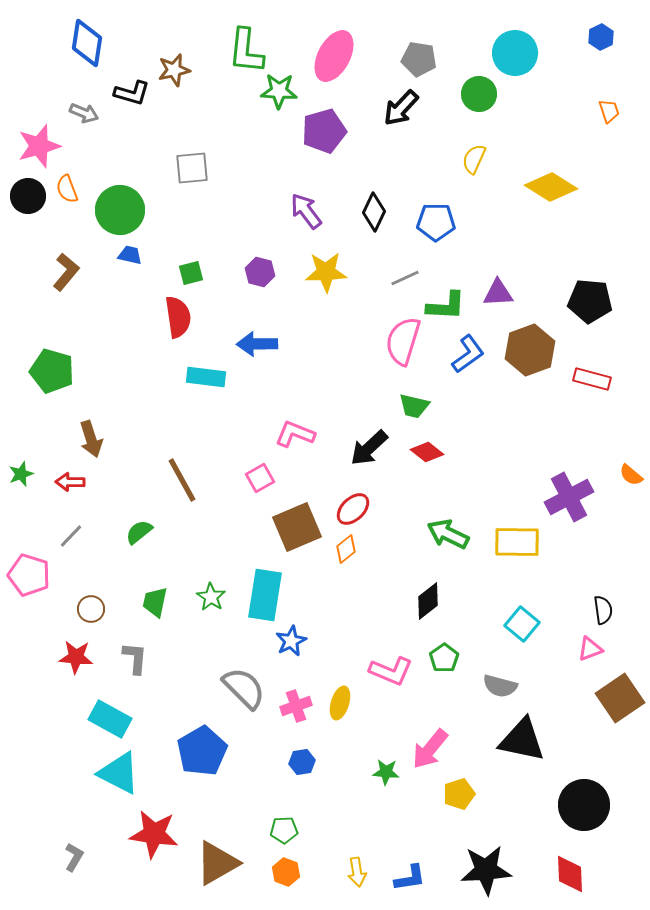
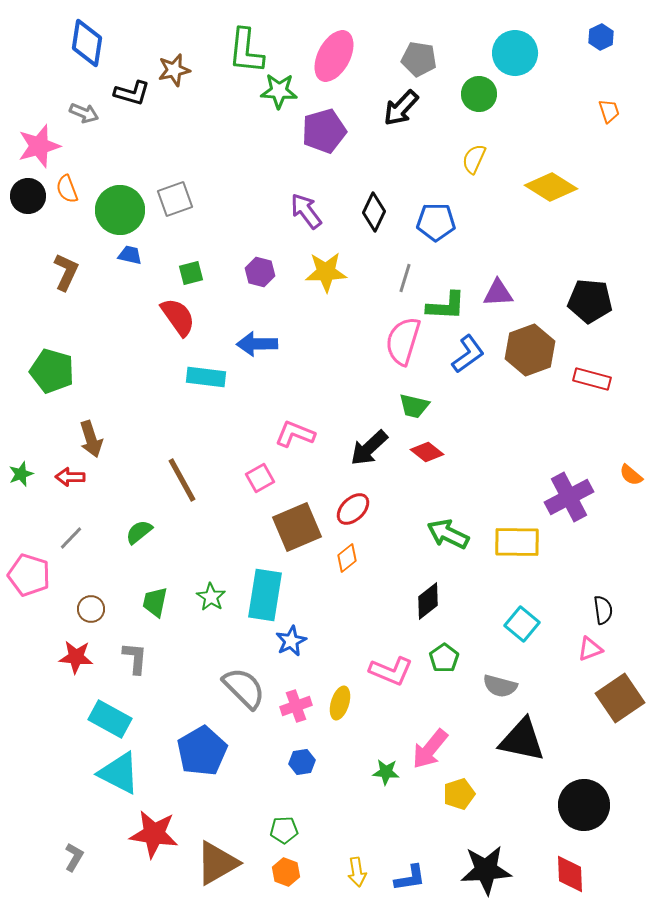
gray square at (192, 168): moved 17 px left, 31 px down; rotated 15 degrees counterclockwise
brown L-shape at (66, 272): rotated 15 degrees counterclockwise
gray line at (405, 278): rotated 48 degrees counterclockwise
red semicircle at (178, 317): rotated 27 degrees counterclockwise
red arrow at (70, 482): moved 5 px up
gray line at (71, 536): moved 2 px down
orange diamond at (346, 549): moved 1 px right, 9 px down
